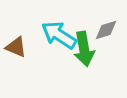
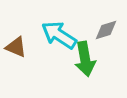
green arrow: moved 1 px right, 10 px down
